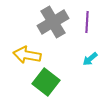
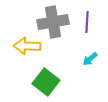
gray cross: rotated 20 degrees clockwise
yellow arrow: moved 9 px up; rotated 8 degrees counterclockwise
